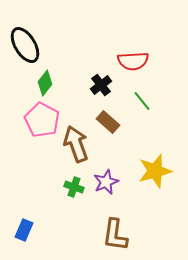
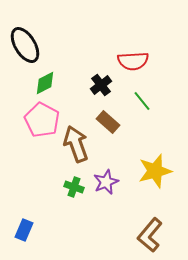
green diamond: rotated 25 degrees clockwise
brown L-shape: moved 35 px right; rotated 32 degrees clockwise
